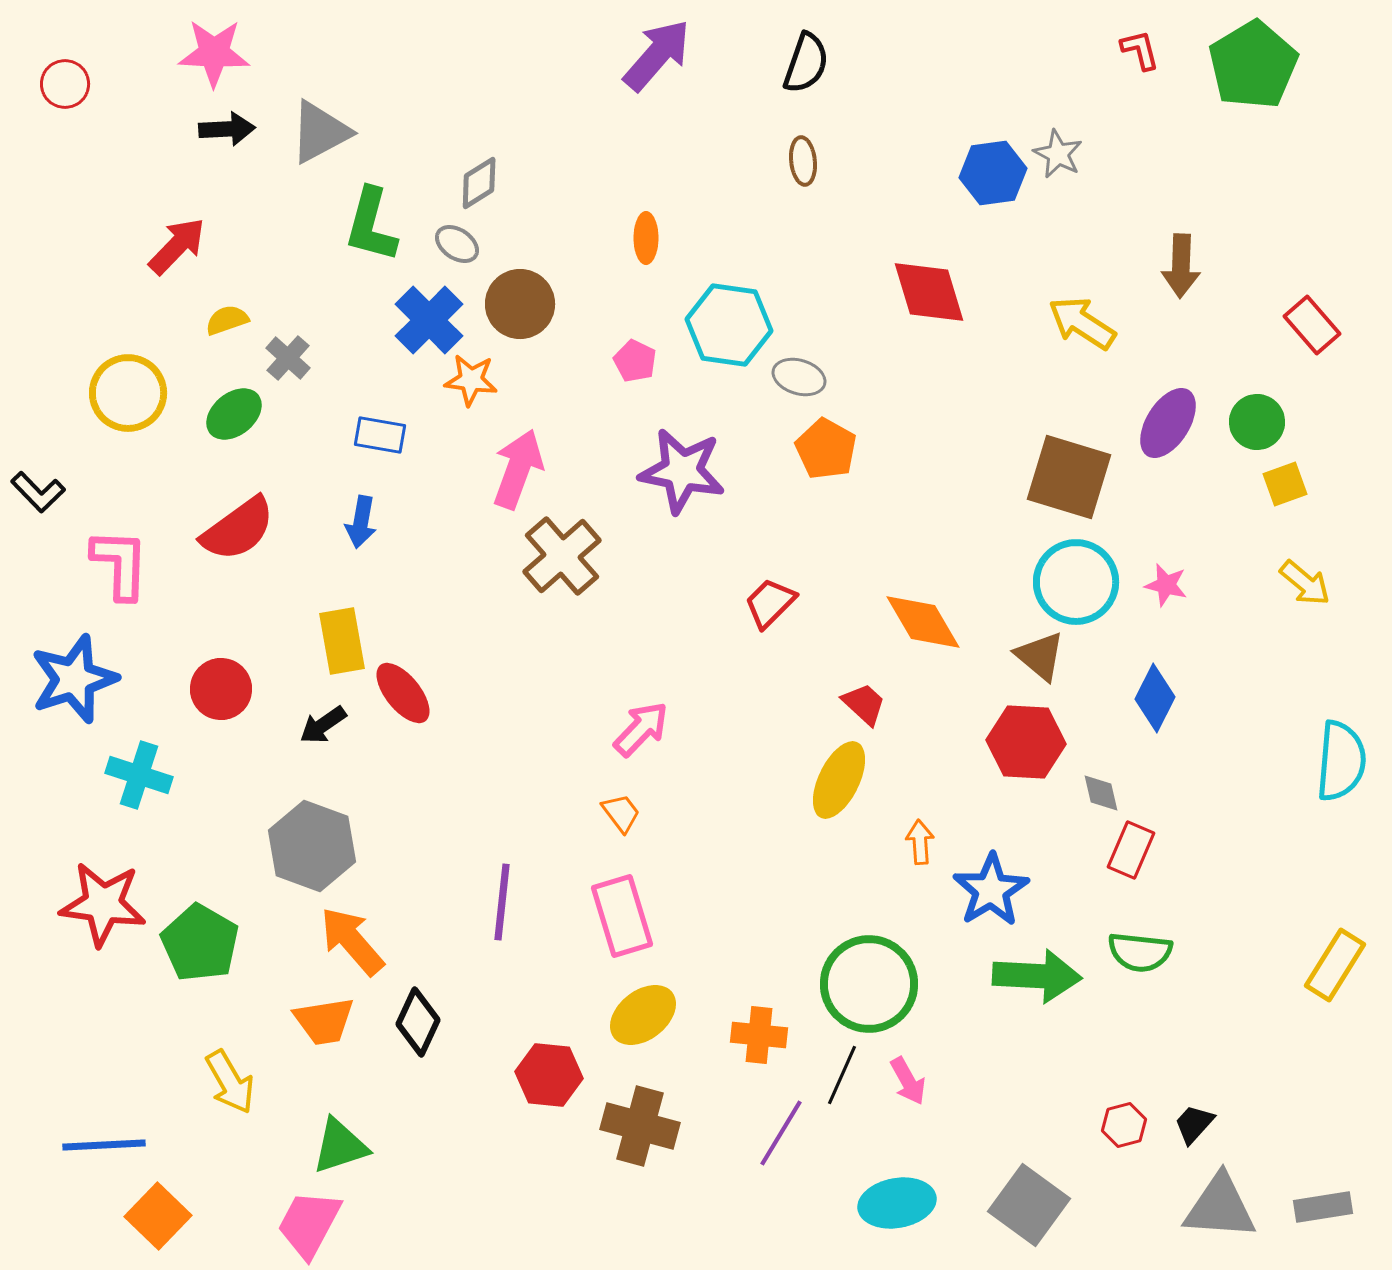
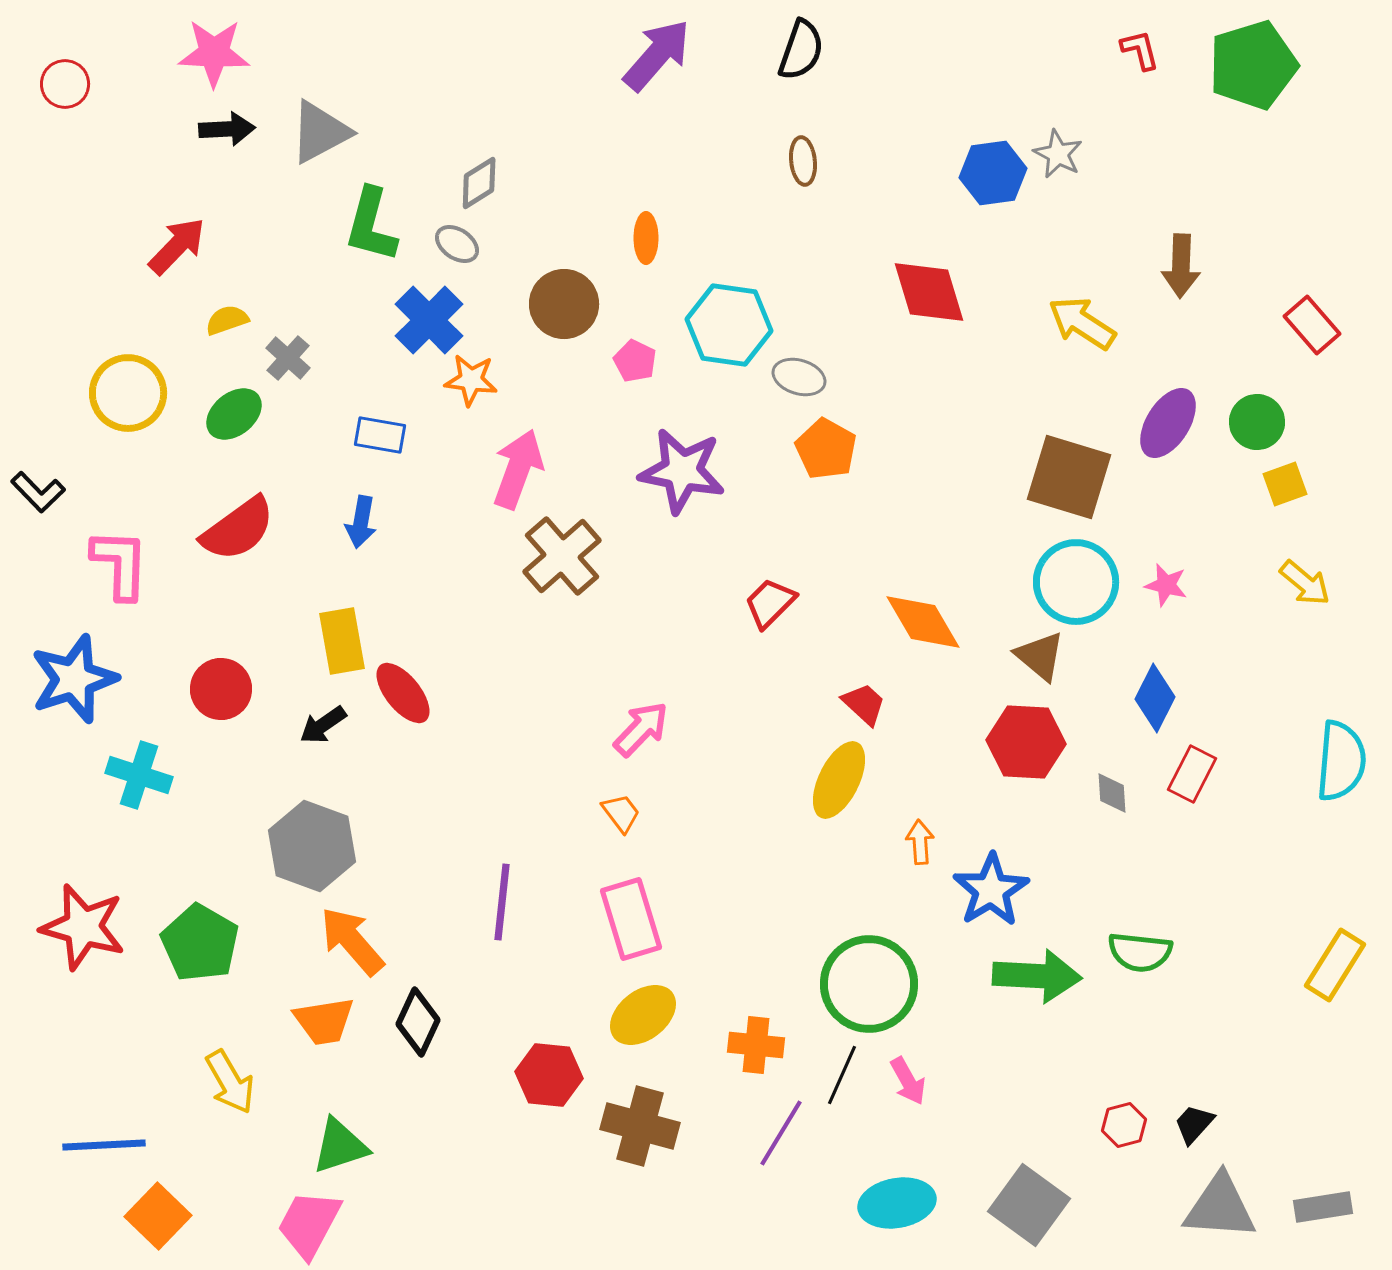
black semicircle at (806, 63): moved 5 px left, 13 px up
green pentagon at (1253, 65): rotated 14 degrees clockwise
brown circle at (520, 304): moved 44 px right
gray diamond at (1101, 793): moved 11 px right; rotated 9 degrees clockwise
red rectangle at (1131, 850): moved 61 px right, 76 px up; rotated 4 degrees clockwise
red star at (103, 904): moved 20 px left, 23 px down; rotated 8 degrees clockwise
pink rectangle at (622, 916): moved 9 px right, 3 px down
orange cross at (759, 1035): moved 3 px left, 10 px down
